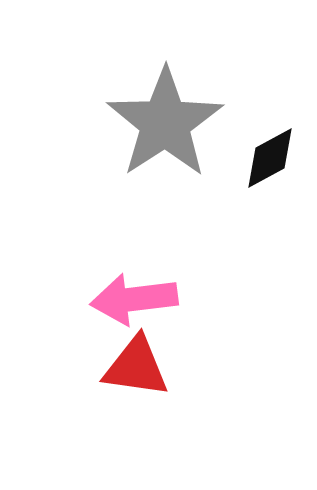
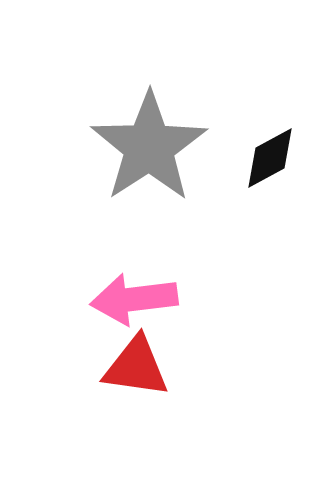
gray star: moved 16 px left, 24 px down
